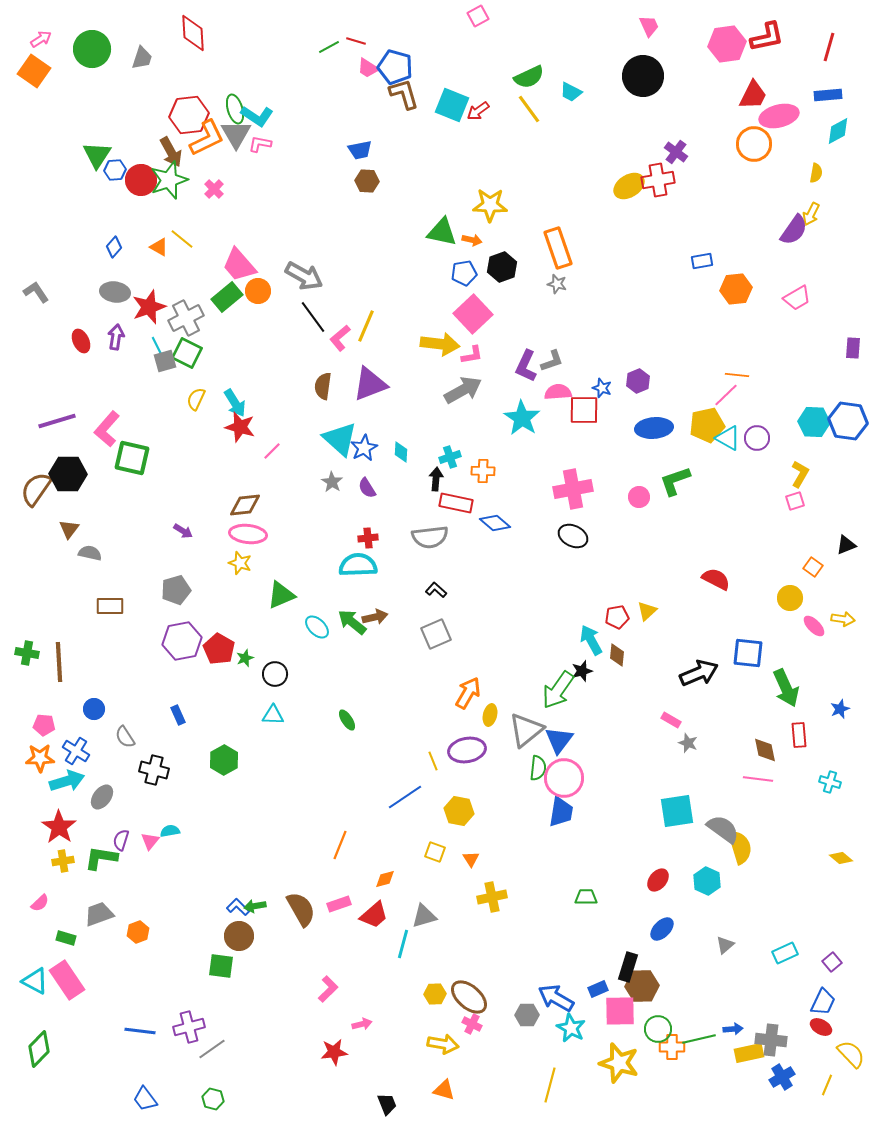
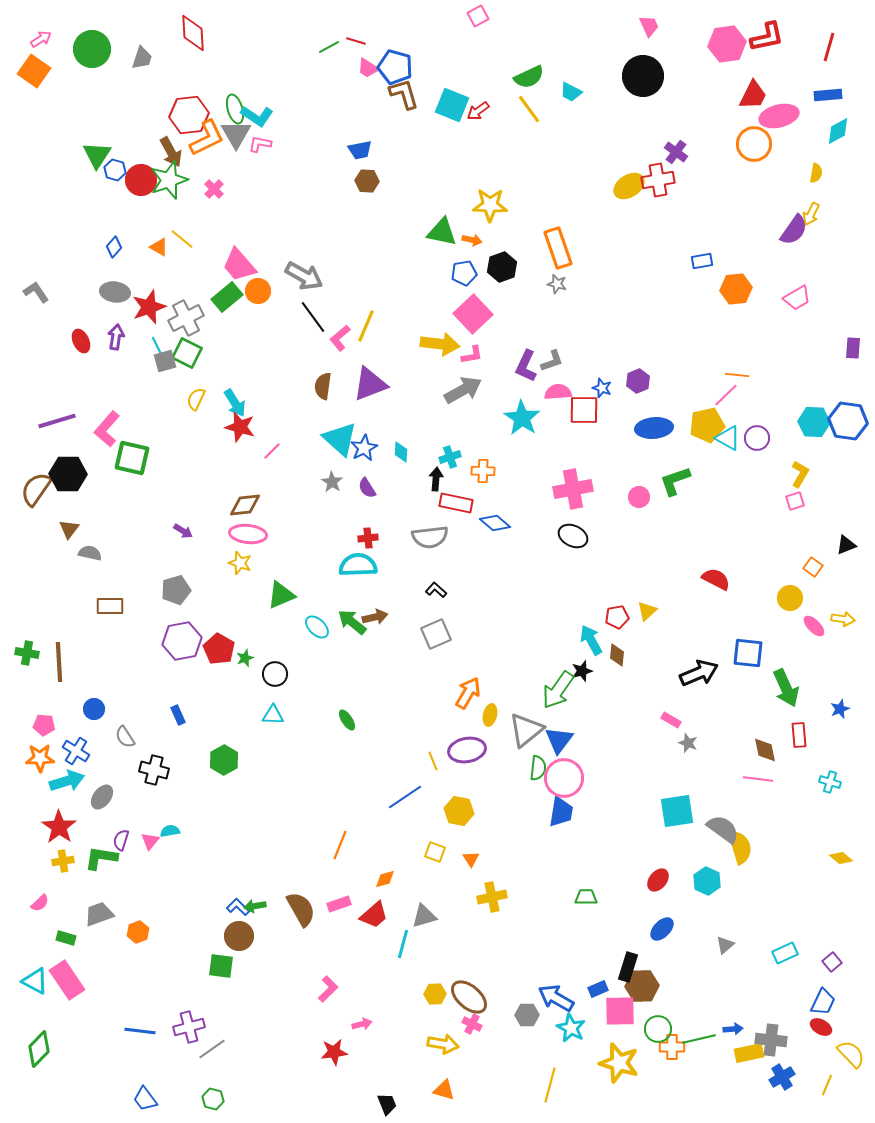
blue hexagon at (115, 170): rotated 20 degrees clockwise
